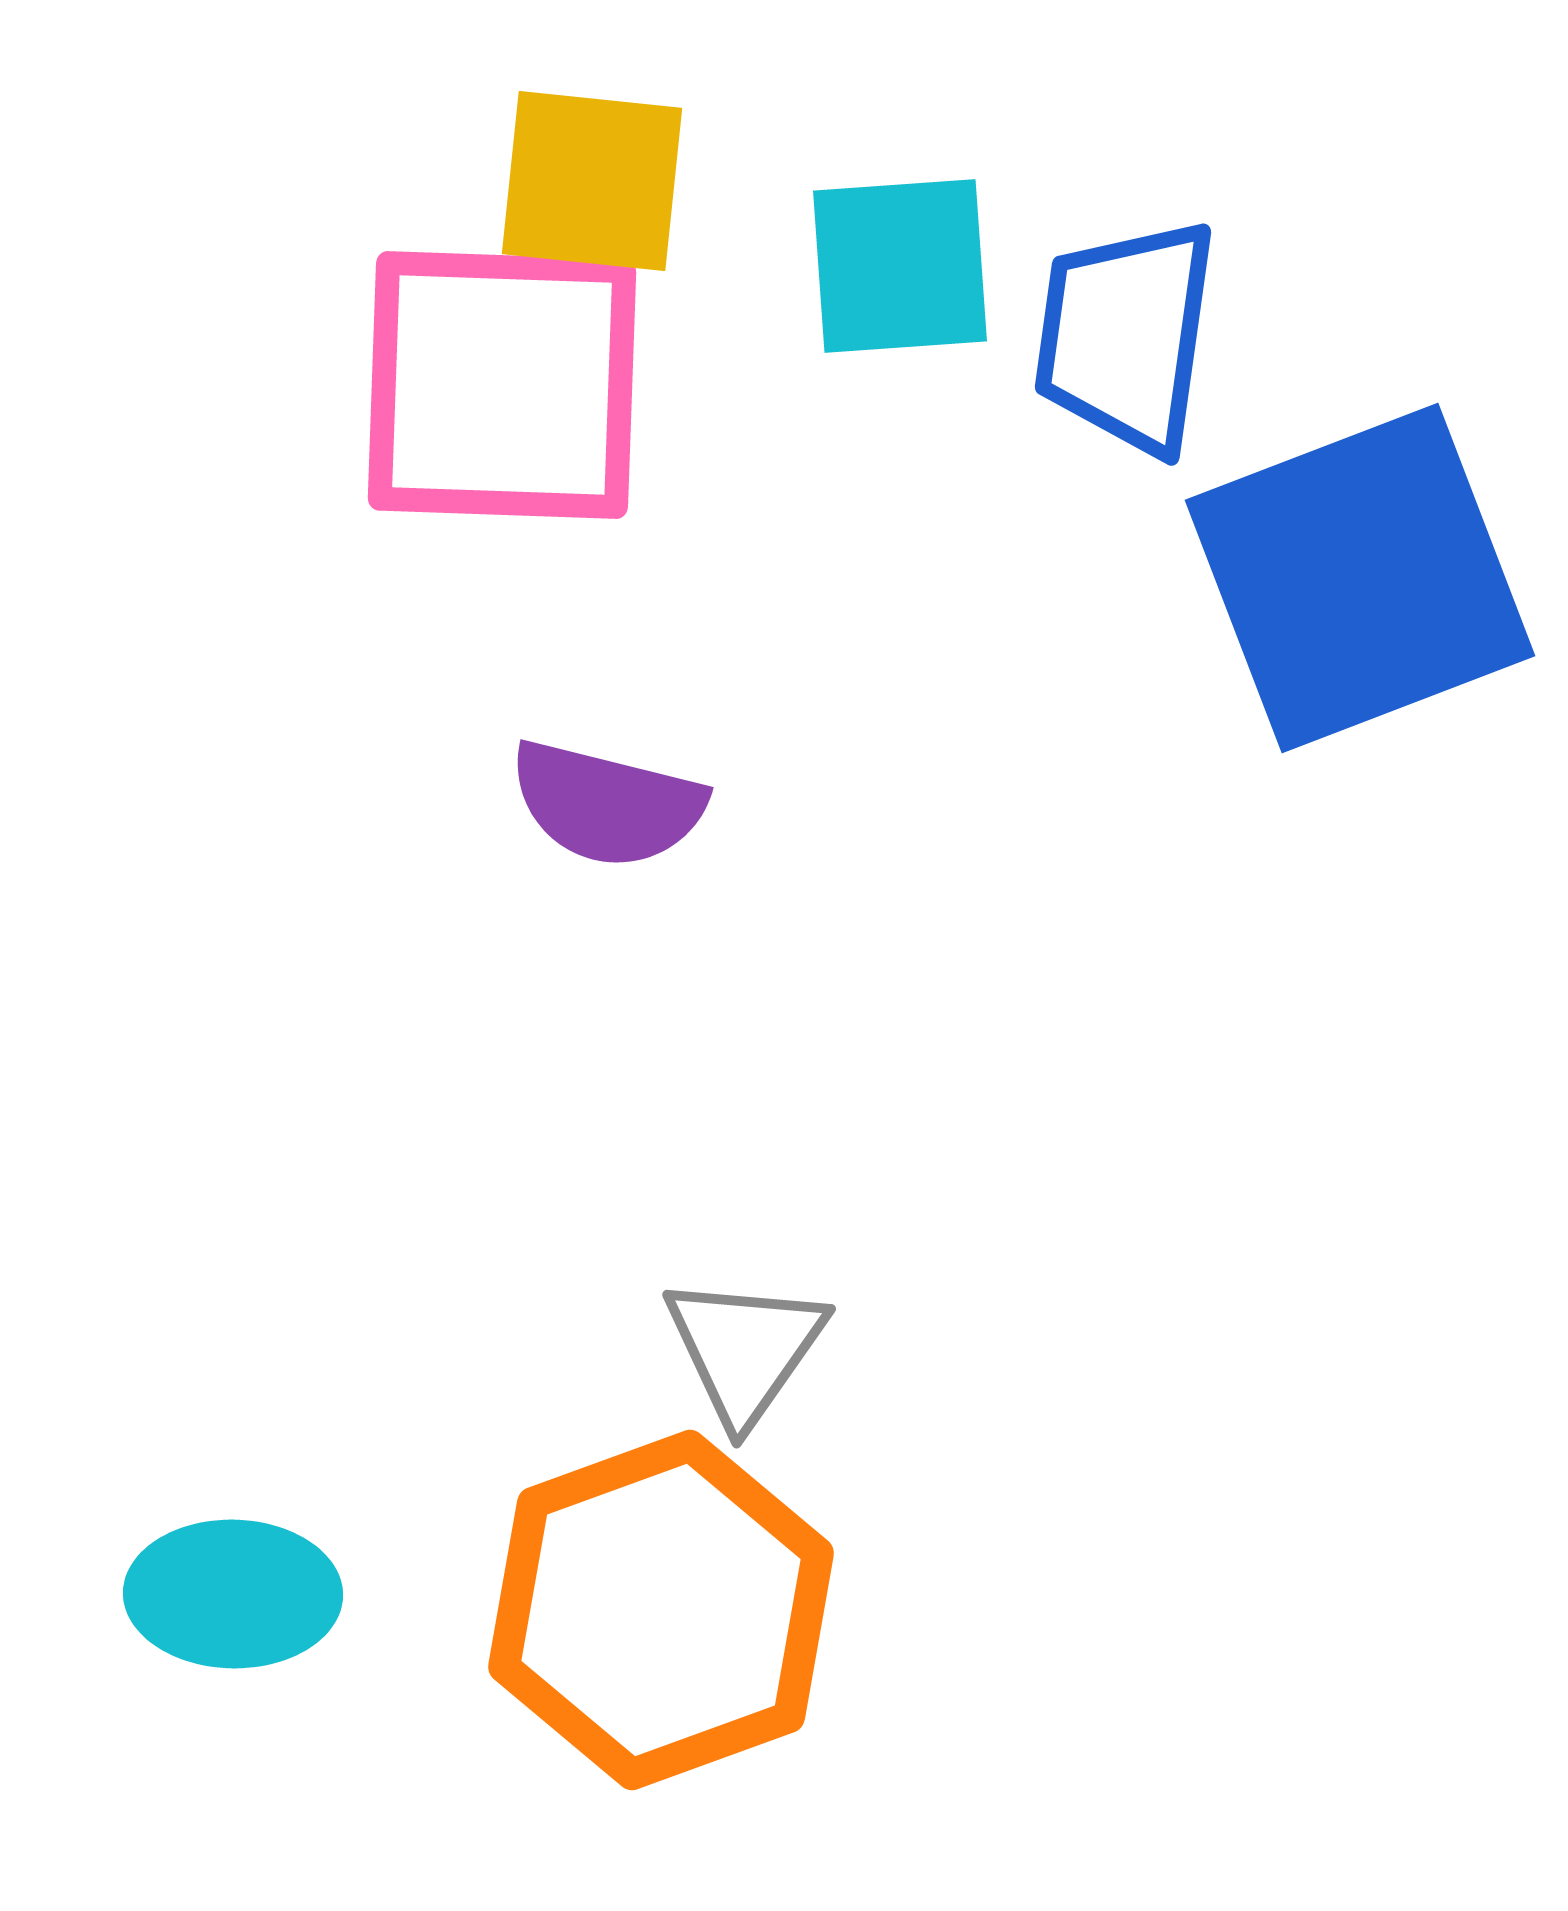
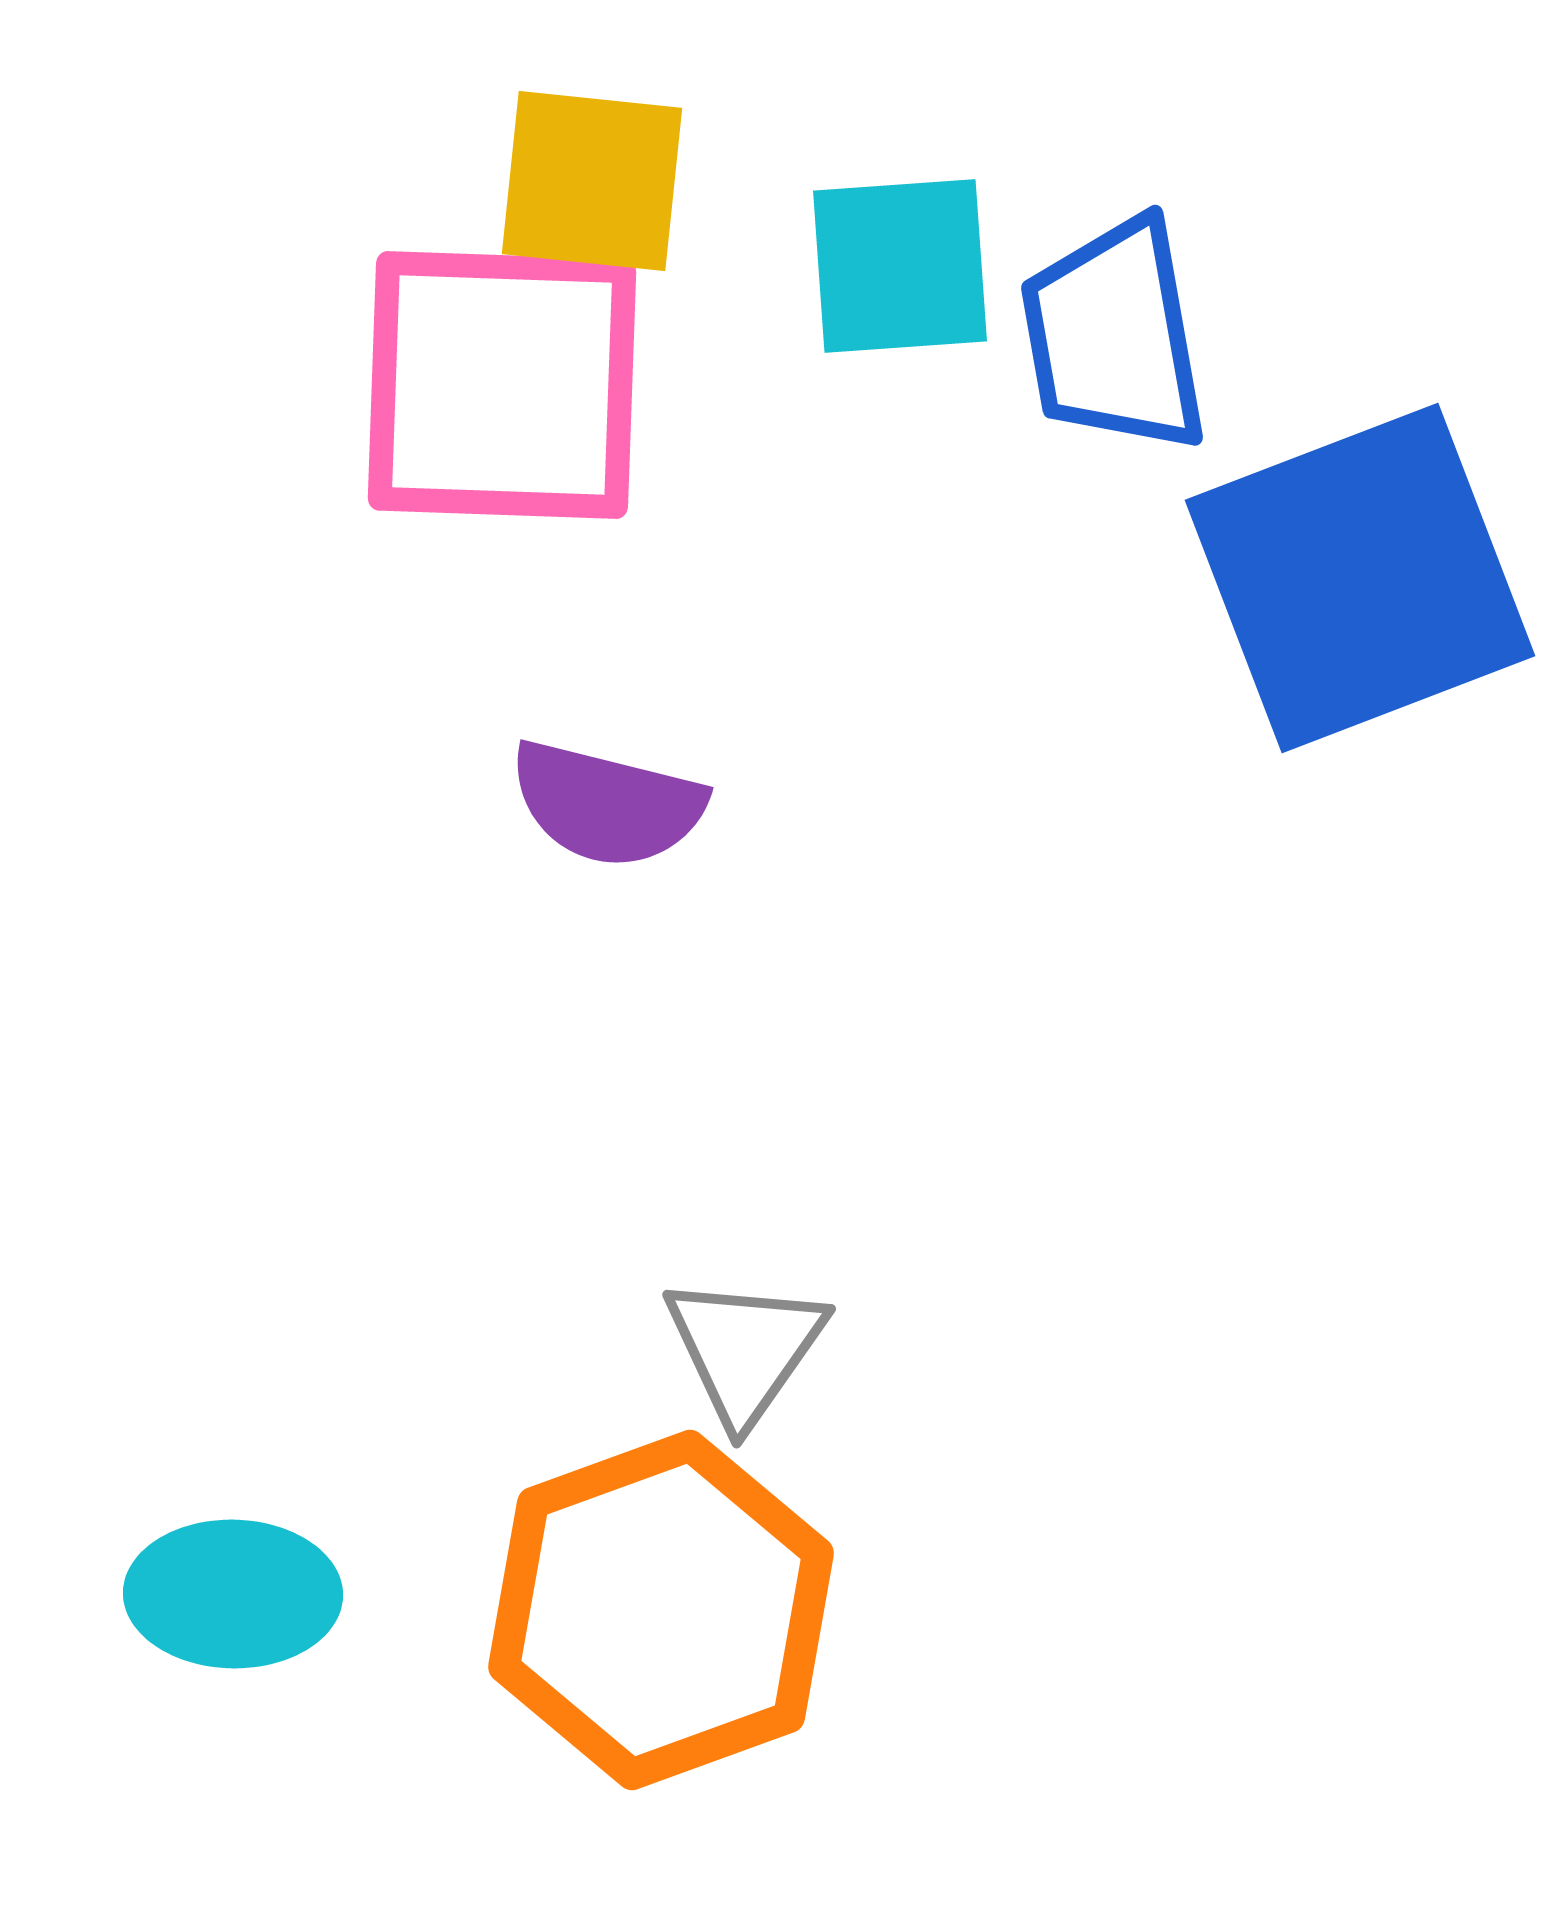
blue trapezoid: moved 12 px left; rotated 18 degrees counterclockwise
